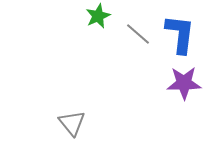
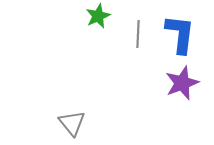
gray line: rotated 52 degrees clockwise
purple star: moved 2 px left; rotated 20 degrees counterclockwise
